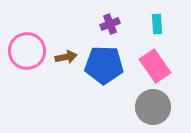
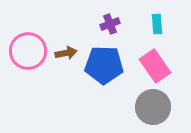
pink circle: moved 1 px right
brown arrow: moved 4 px up
